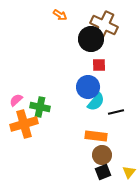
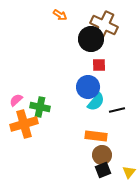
black line: moved 1 px right, 2 px up
black square: moved 2 px up
